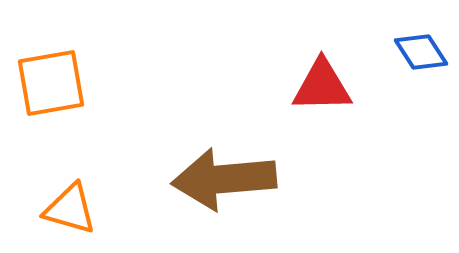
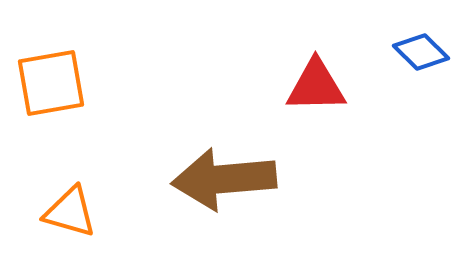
blue diamond: rotated 12 degrees counterclockwise
red triangle: moved 6 px left
orange triangle: moved 3 px down
